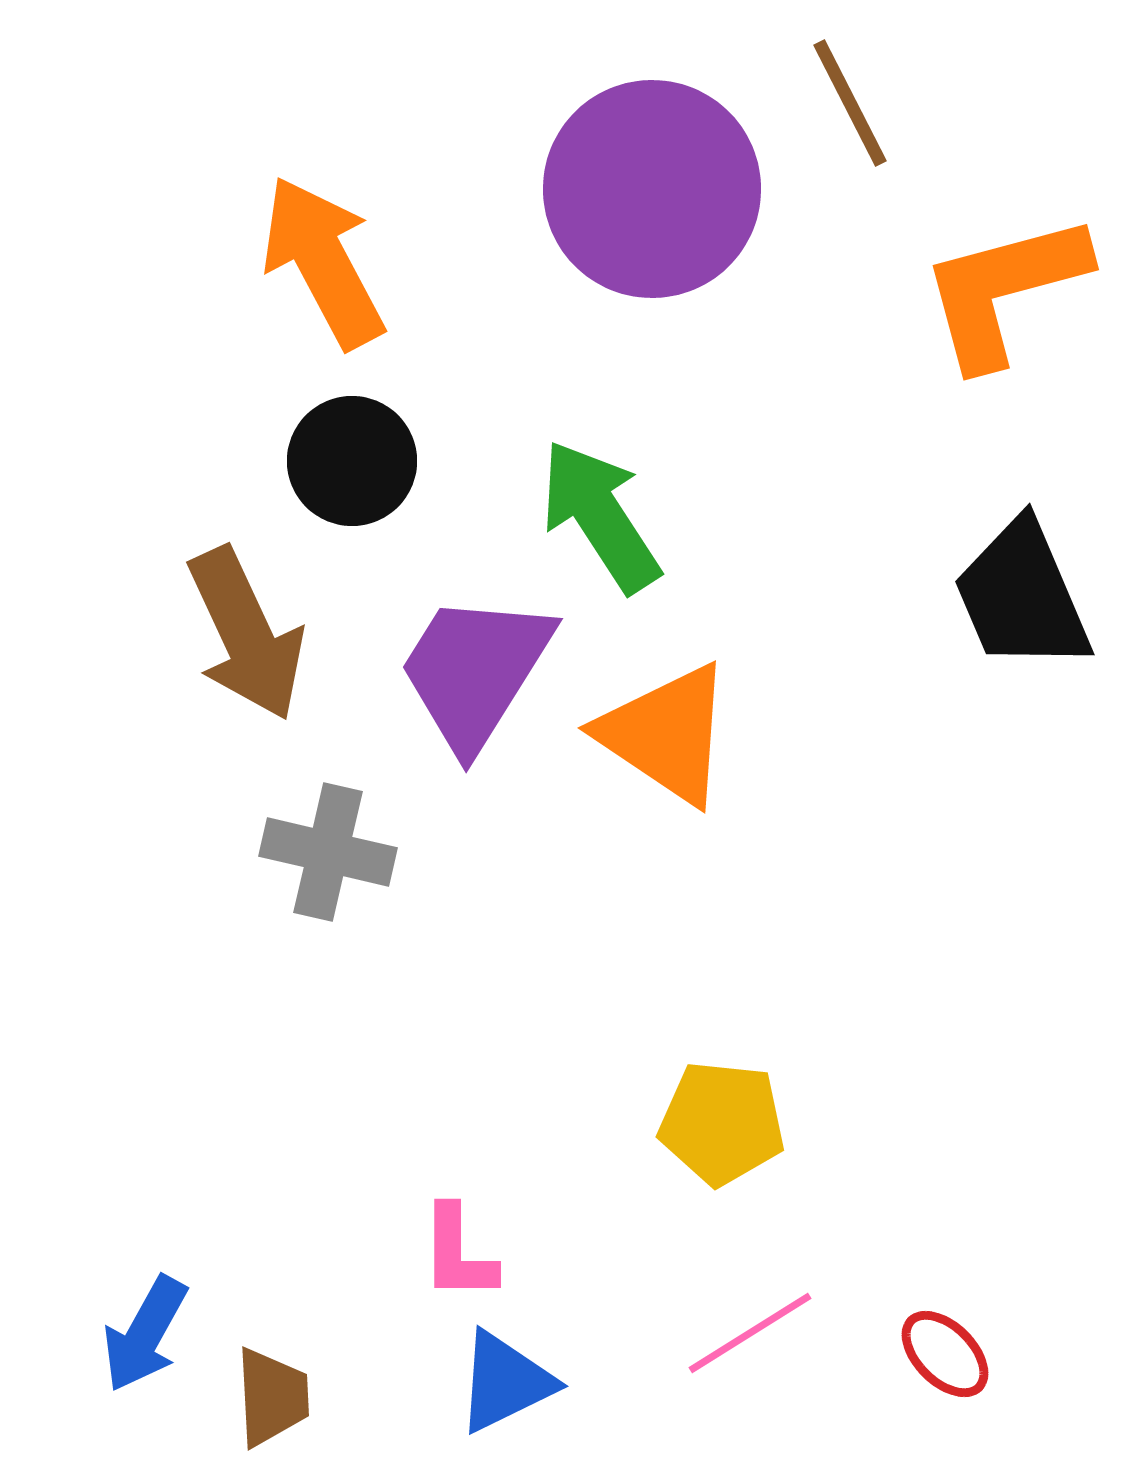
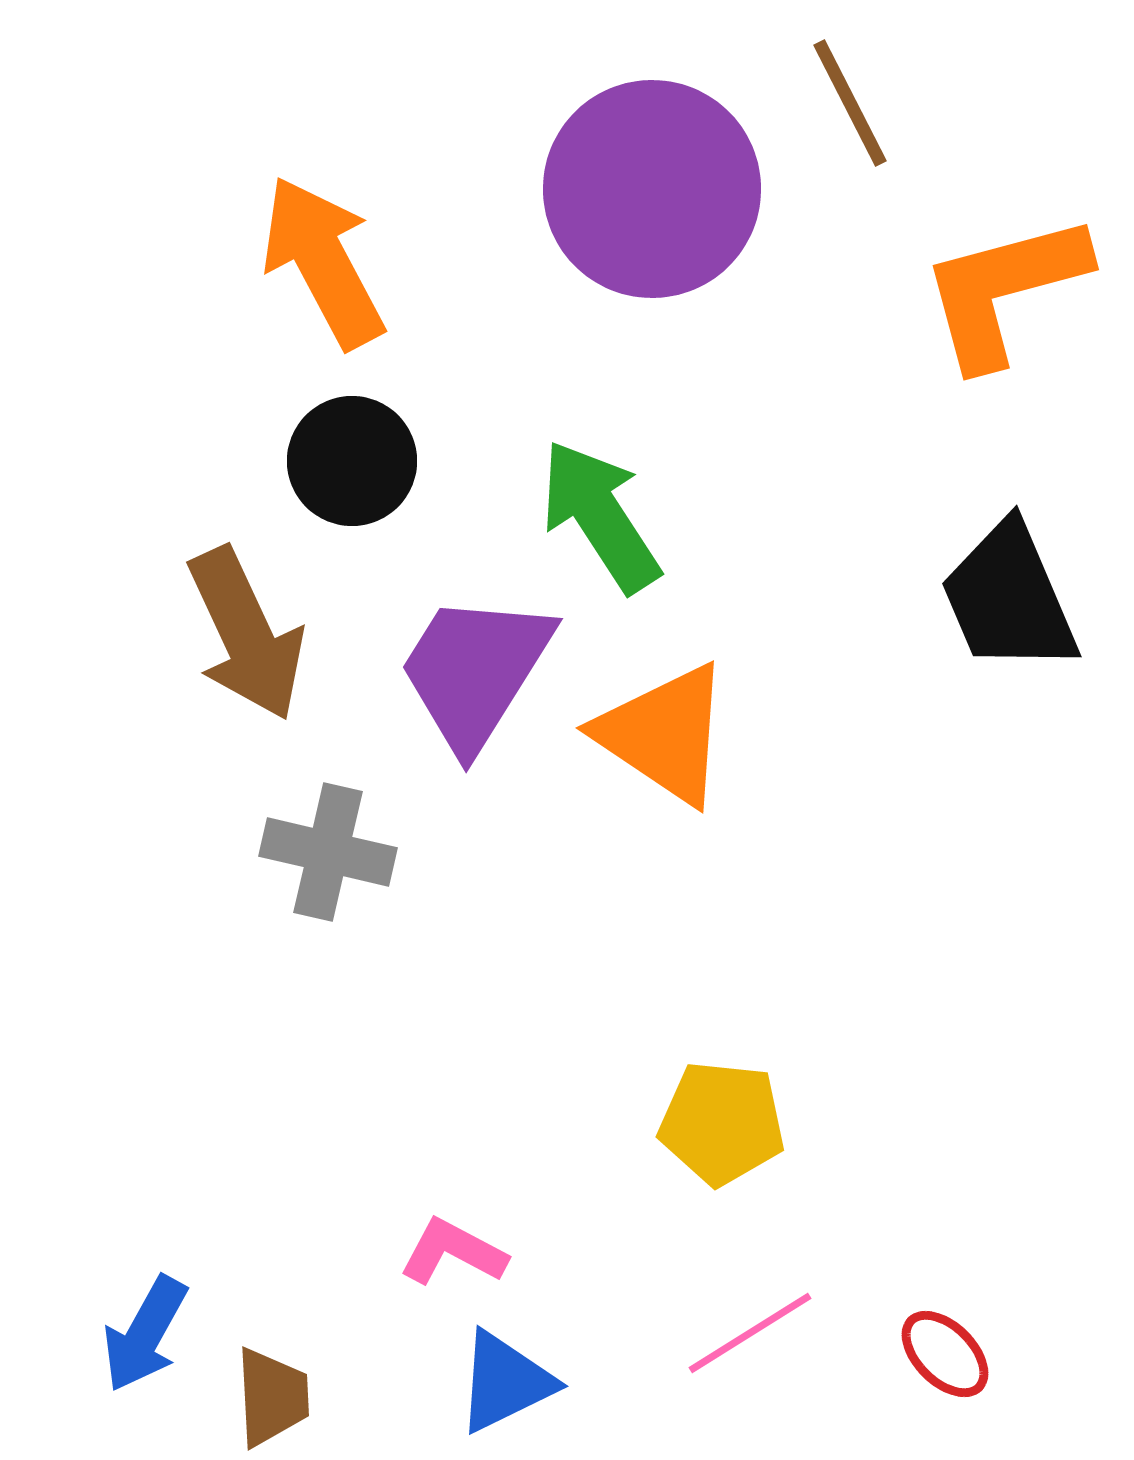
black trapezoid: moved 13 px left, 2 px down
orange triangle: moved 2 px left
pink L-shape: moved 5 px left, 1 px up; rotated 118 degrees clockwise
